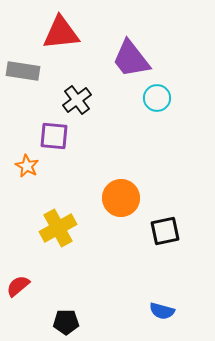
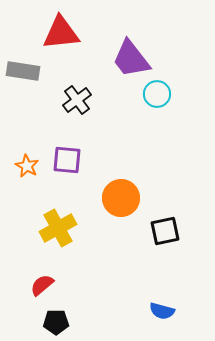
cyan circle: moved 4 px up
purple square: moved 13 px right, 24 px down
red semicircle: moved 24 px right, 1 px up
black pentagon: moved 10 px left
